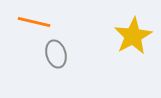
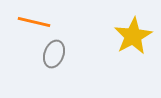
gray ellipse: moved 2 px left; rotated 36 degrees clockwise
